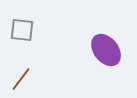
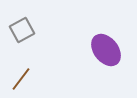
gray square: rotated 35 degrees counterclockwise
